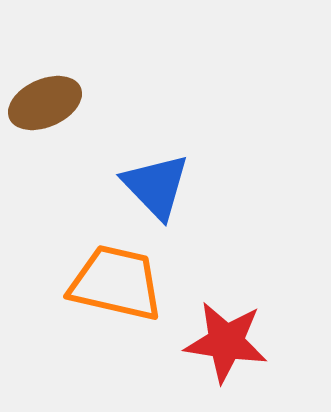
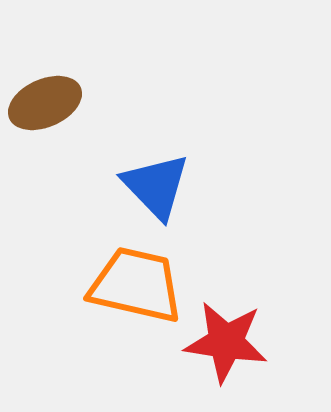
orange trapezoid: moved 20 px right, 2 px down
